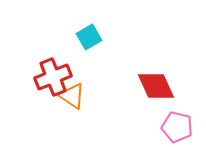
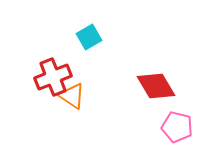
red diamond: rotated 6 degrees counterclockwise
